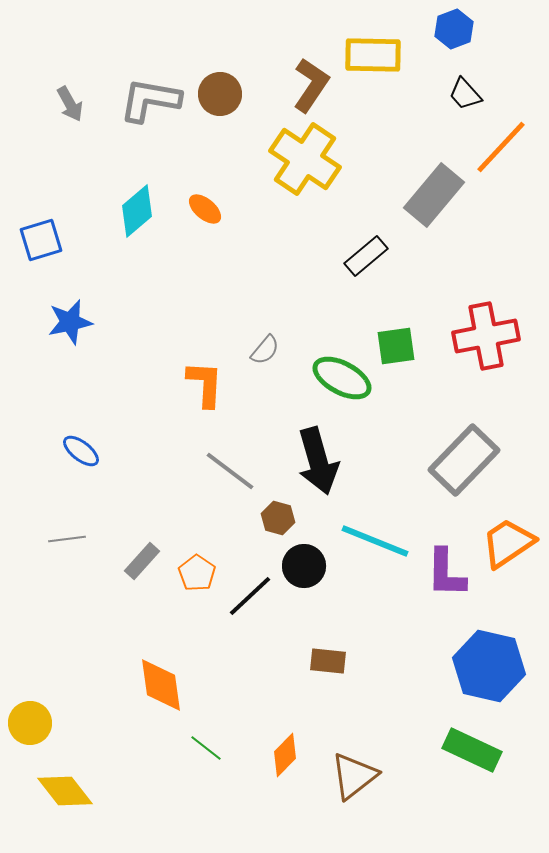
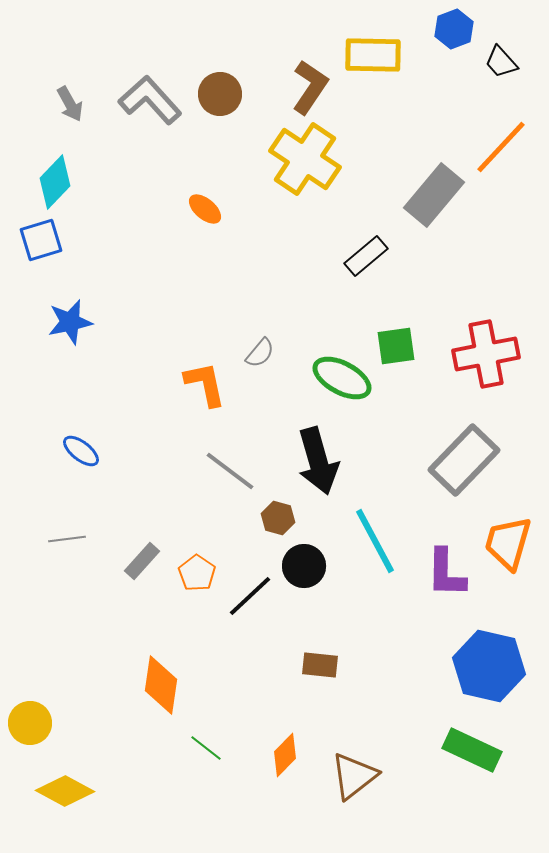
brown L-shape at (311, 85): moved 1 px left, 2 px down
black trapezoid at (465, 94): moved 36 px right, 32 px up
gray L-shape at (150, 100): rotated 38 degrees clockwise
cyan diamond at (137, 211): moved 82 px left, 29 px up; rotated 6 degrees counterclockwise
red cross at (486, 336): moved 18 px down
gray semicircle at (265, 350): moved 5 px left, 3 px down
orange L-shape at (205, 384): rotated 15 degrees counterclockwise
cyan line at (375, 541): rotated 40 degrees clockwise
orange trapezoid at (508, 543): rotated 40 degrees counterclockwise
brown rectangle at (328, 661): moved 8 px left, 4 px down
orange diamond at (161, 685): rotated 16 degrees clockwise
yellow diamond at (65, 791): rotated 24 degrees counterclockwise
